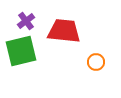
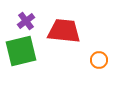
orange circle: moved 3 px right, 2 px up
